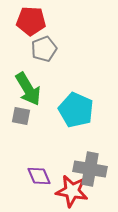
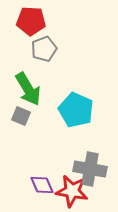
gray square: rotated 12 degrees clockwise
purple diamond: moved 3 px right, 9 px down
